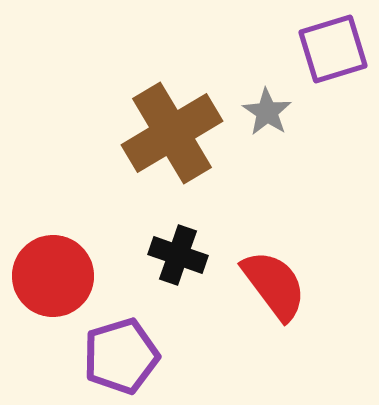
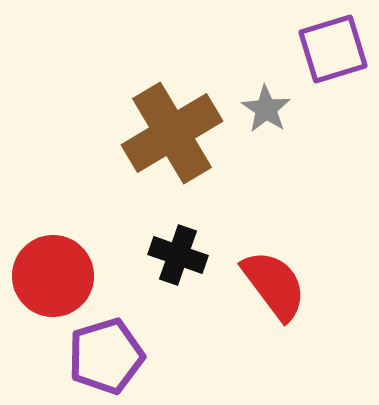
gray star: moved 1 px left, 3 px up
purple pentagon: moved 15 px left
